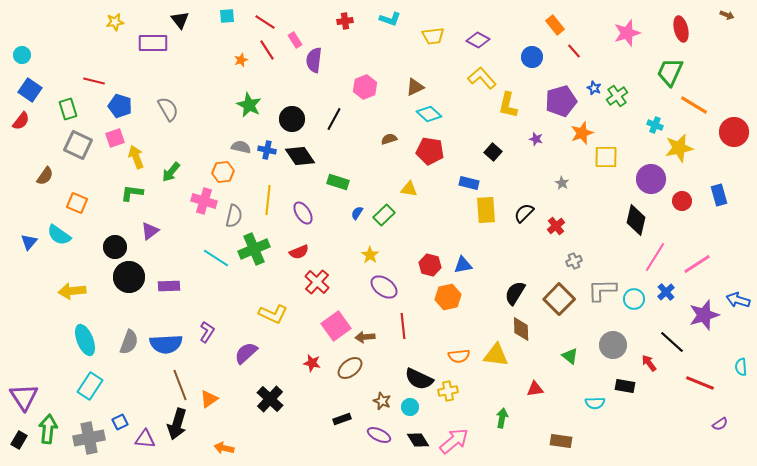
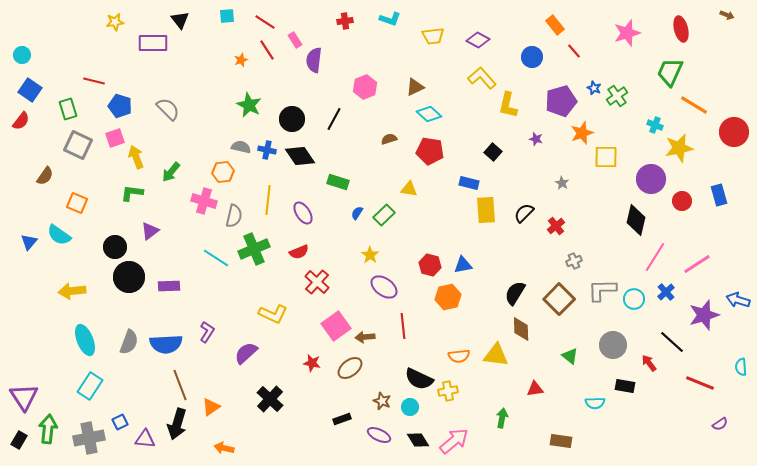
gray semicircle at (168, 109): rotated 15 degrees counterclockwise
orange triangle at (209, 399): moved 2 px right, 8 px down
